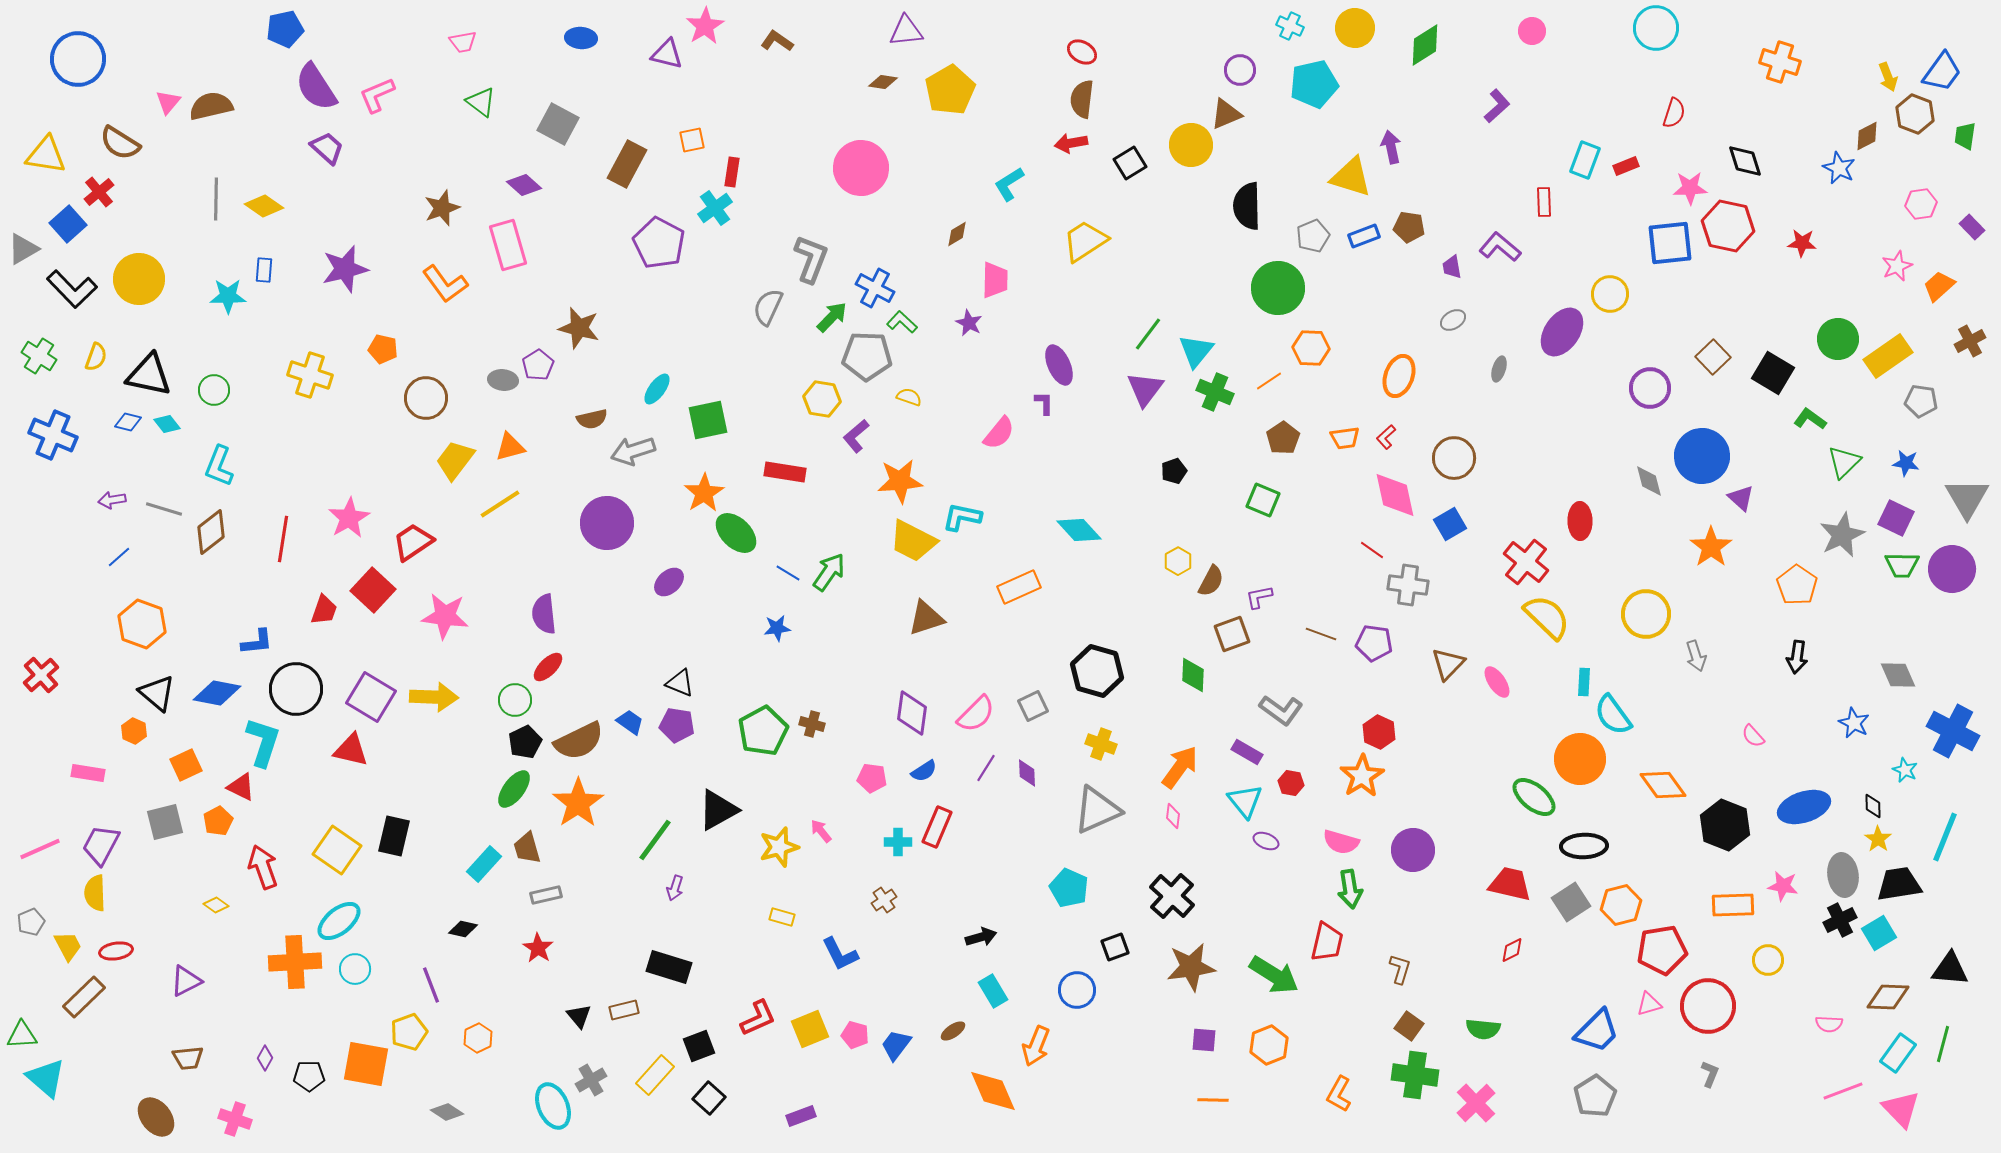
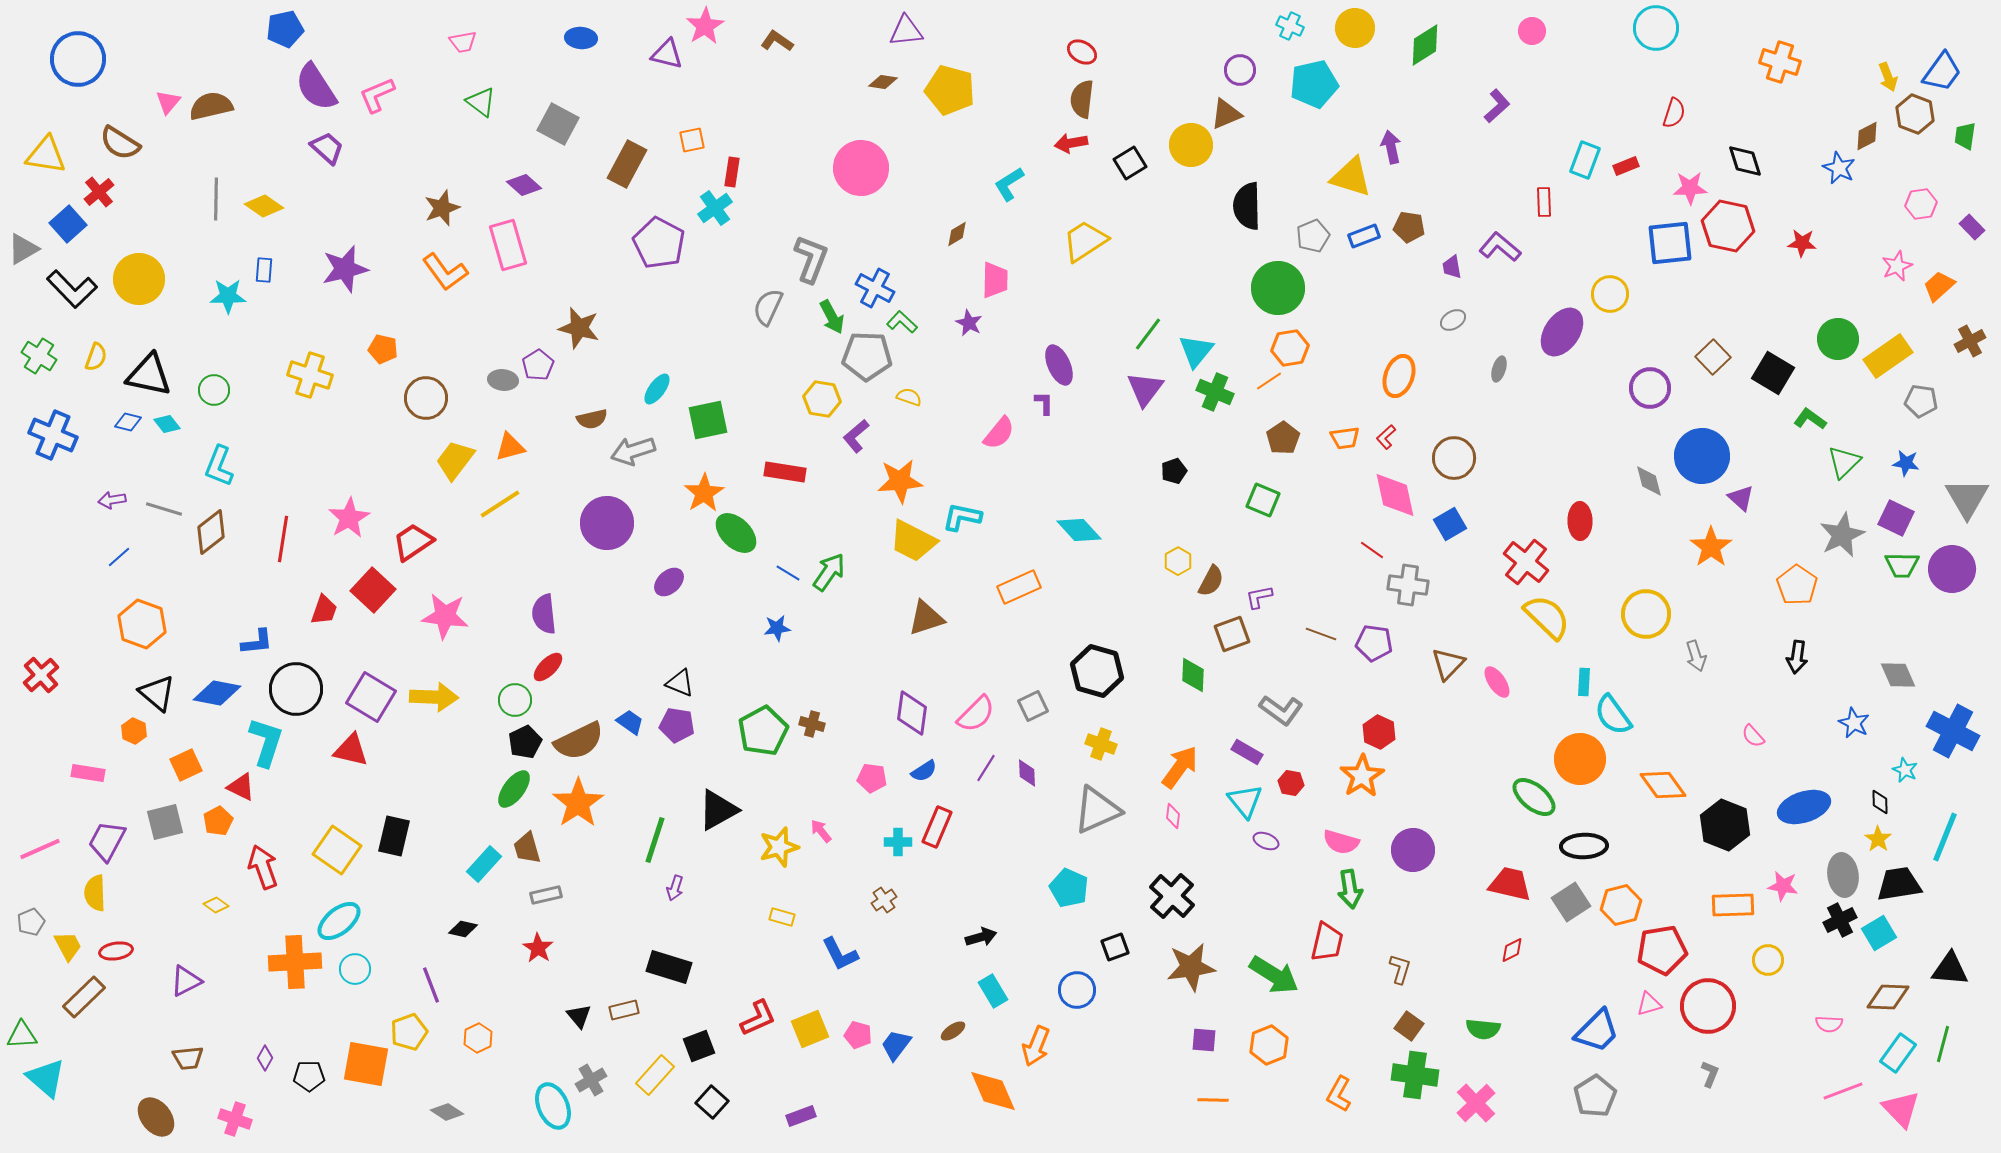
yellow pentagon at (950, 90): rotated 27 degrees counterclockwise
orange L-shape at (445, 284): moved 12 px up
green arrow at (832, 317): rotated 108 degrees clockwise
orange hexagon at (1311, 348): moved 21 px left; rotated 12 degrees counterclockwise
cyan L-shape at (263, 742): moved 3 px right
black diamond at (1873, 806): moved 7 px right, 4 px up
green line at (655, 840): rotated 18 degrees counterclockwise
purple trapezoid at (101, 845): moved 6 px right, 4 px up
pink pentagon at (855, 1035): moved 3 px right
black square at (709, 1098): moved 3 px right, 4 px down
